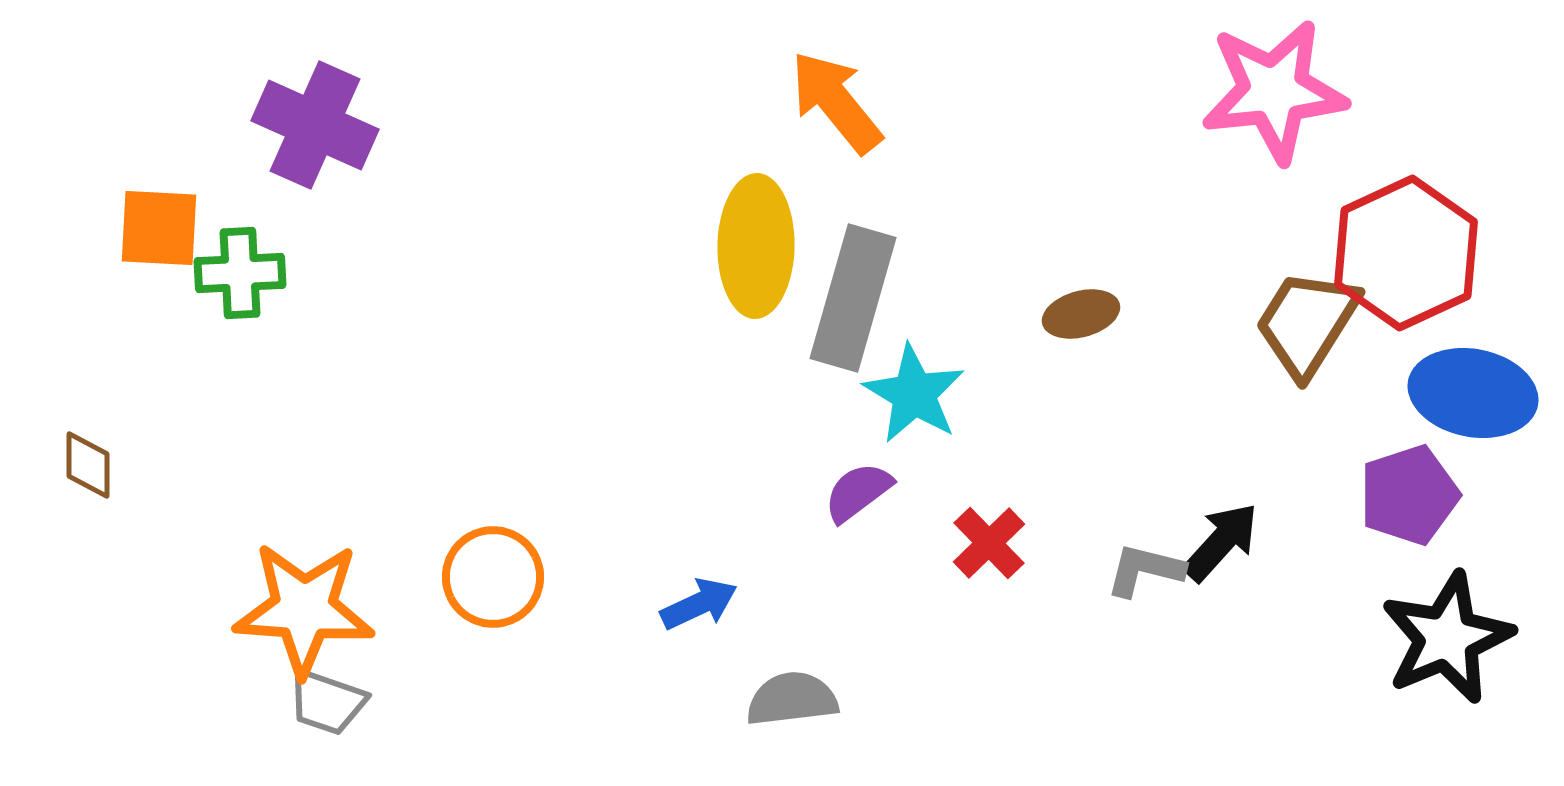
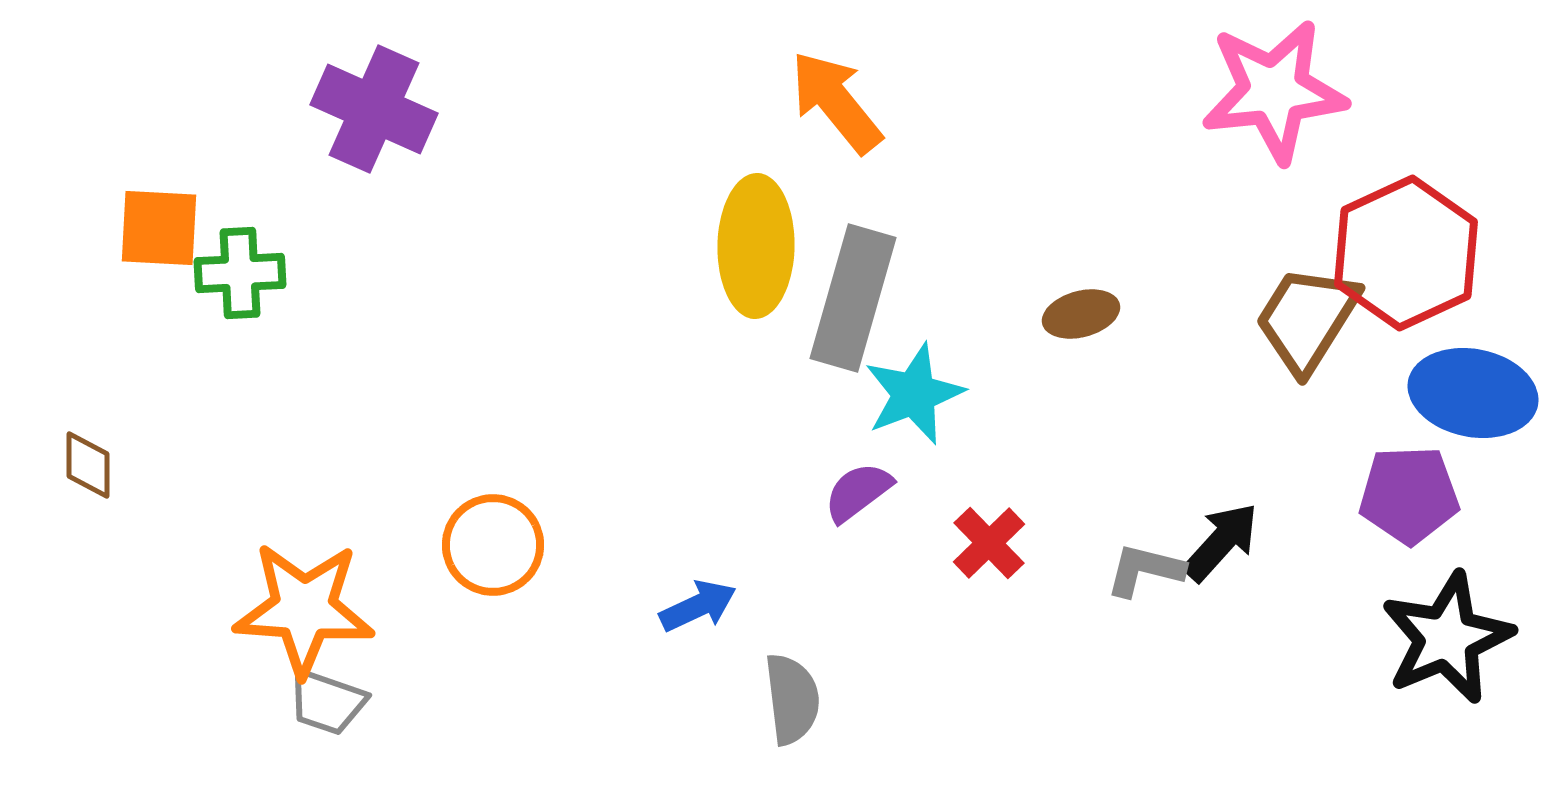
purple cross: moved 59 px right, 16 px up
brown trapezoid: moved 4 px up
cyan star: rotated 20 degrees clockwise
purple pentagon: rotated 16 degrees clockwise
orange circle: moved 32 px up
blue arrow: moved 1 px left, 2 px down
gray semicircle: rotated 90 degrees clockwise
